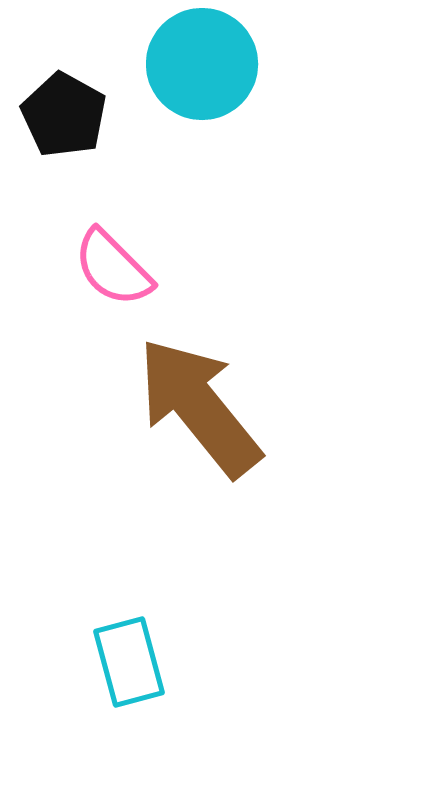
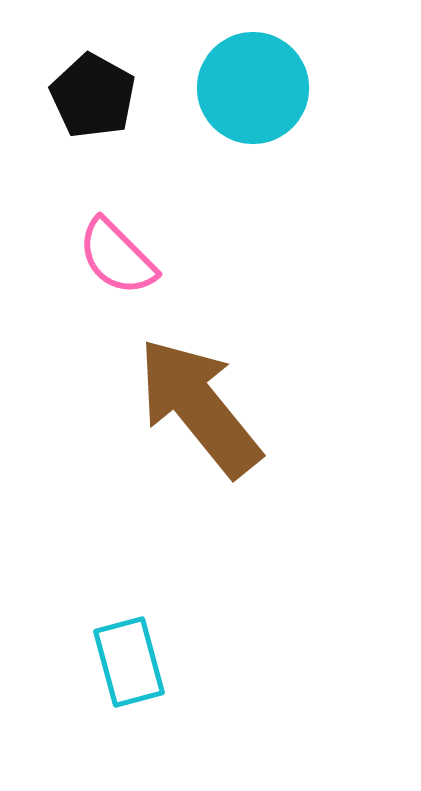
cyan circle: moved 51 px right, 24 px down
black pentagon: moved 29 px right, 19 px up
pink semicircle: moved 4 px right, 11 px up
